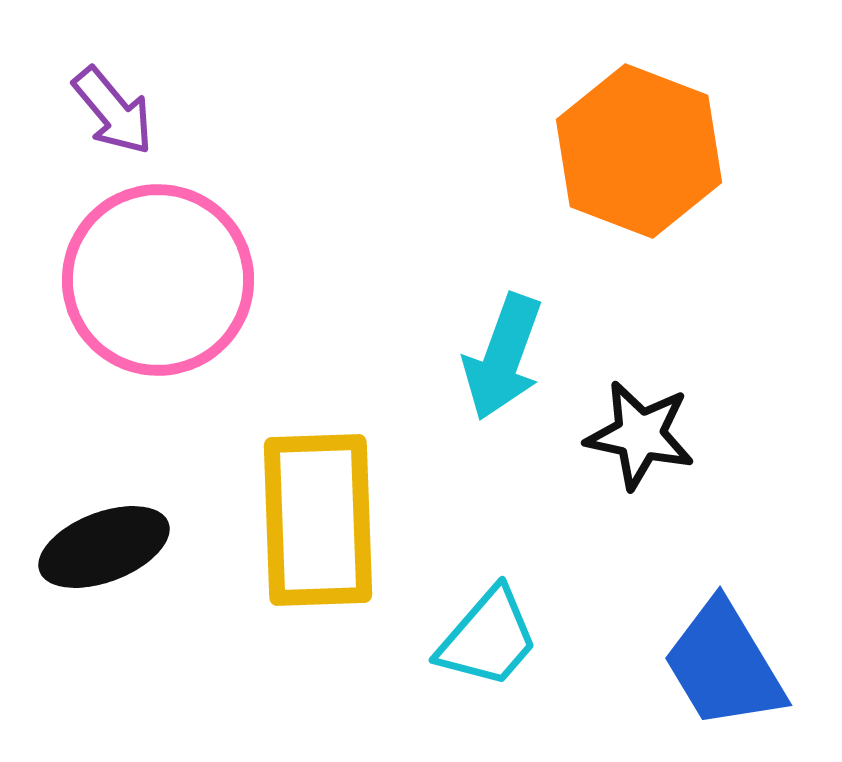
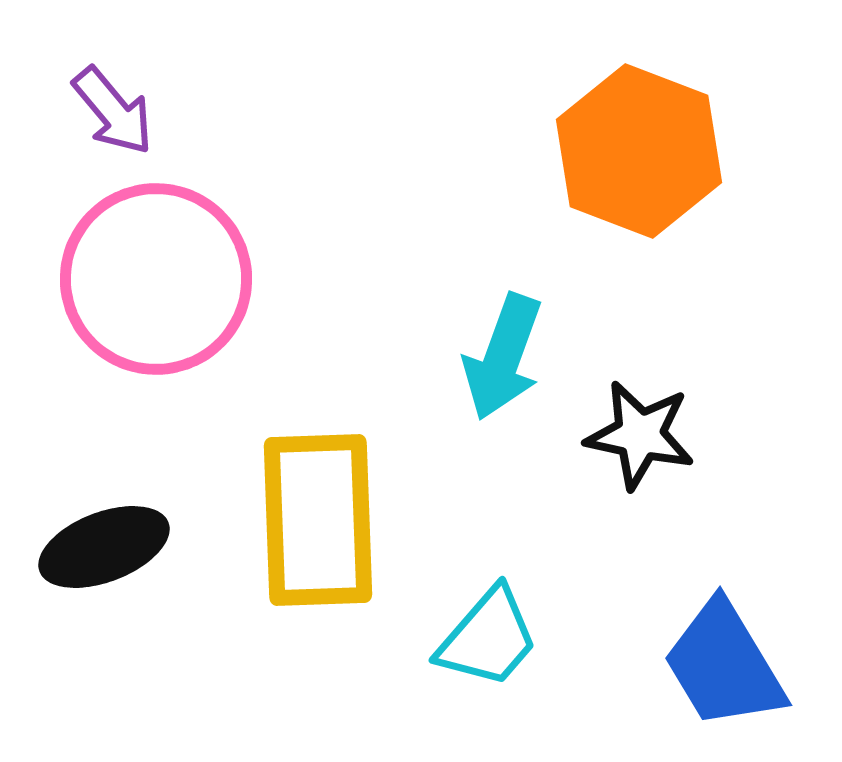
pink circle: moved 2 px left, 1 px up
